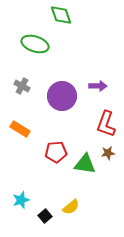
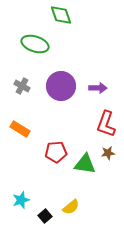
purple arrow: moved 2 px down
purple circle: moved 1 px left, 10 px up
